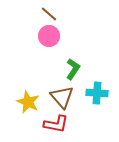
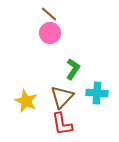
pink circle: moved 1 px right, 3 px up
brown triangle: rotated 25 degrees clockwise
yellow star: moved 2 px left, 1 px up
red L-shape: moved 6 px right; rotated 70 degrees clockwise
